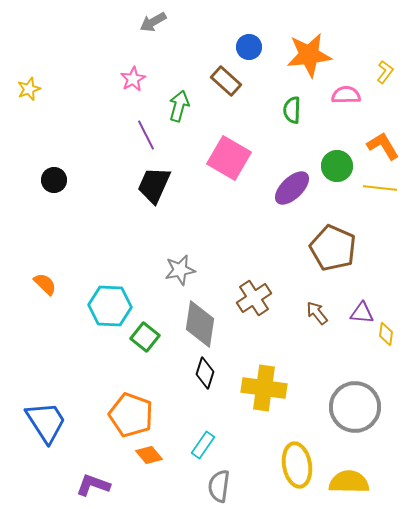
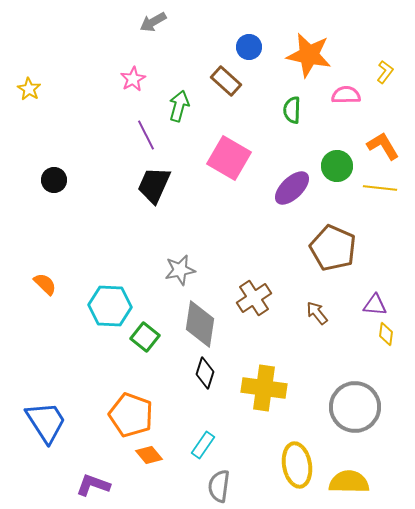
orange star: rotated 18 degrees clockwise
yellow star: rotated 20 degrees counterclockwise
purple triangle: moved 13 px right, 8 px up
